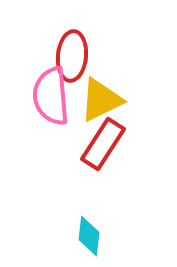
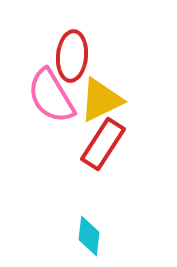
pink semicircle: rotated 26 degrees counterclockwise
